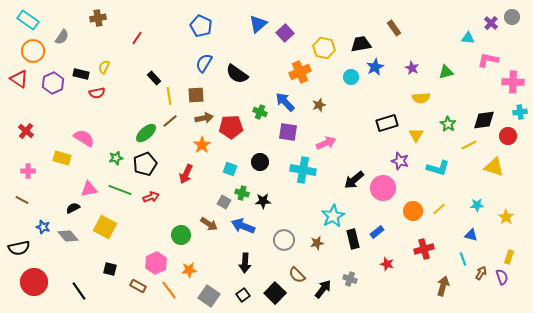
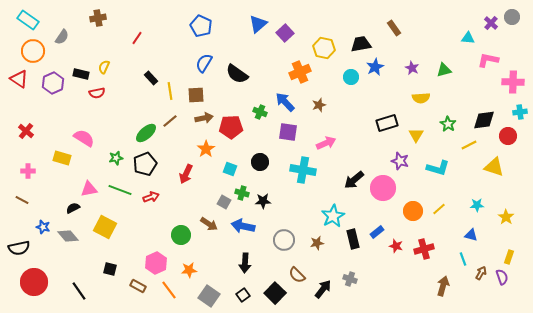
green triangle at (446, 72): moved 2 px left, 2 px up
black rectangle at (154, 78): moved 3 px left
yellow line at (169, 96): moved 1 px right, 5 px up
orange star at (202, 145): moved 4 px right, 4 px down
blue arrow at (243, 226): rotated 10 degrees counterclockwise
red star at (387, 264): moved 9 px right, 18 px up
